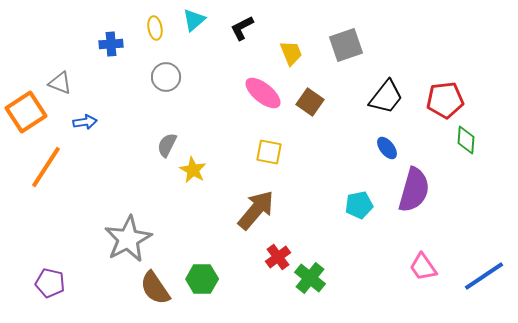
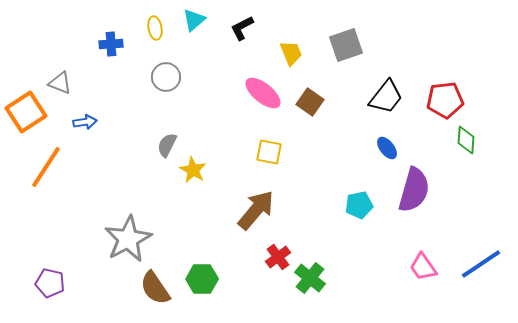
blue line: moved 3 px left, 12 px up
